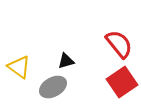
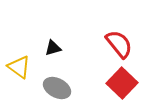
black triangle: moved 13 px left, 13 px up
red square: moved 1 px down; rotated 12 degrees counterclockwise
gray ellipse: moved 4 px right, 1 px down; rotated 56 degrees clockwise
